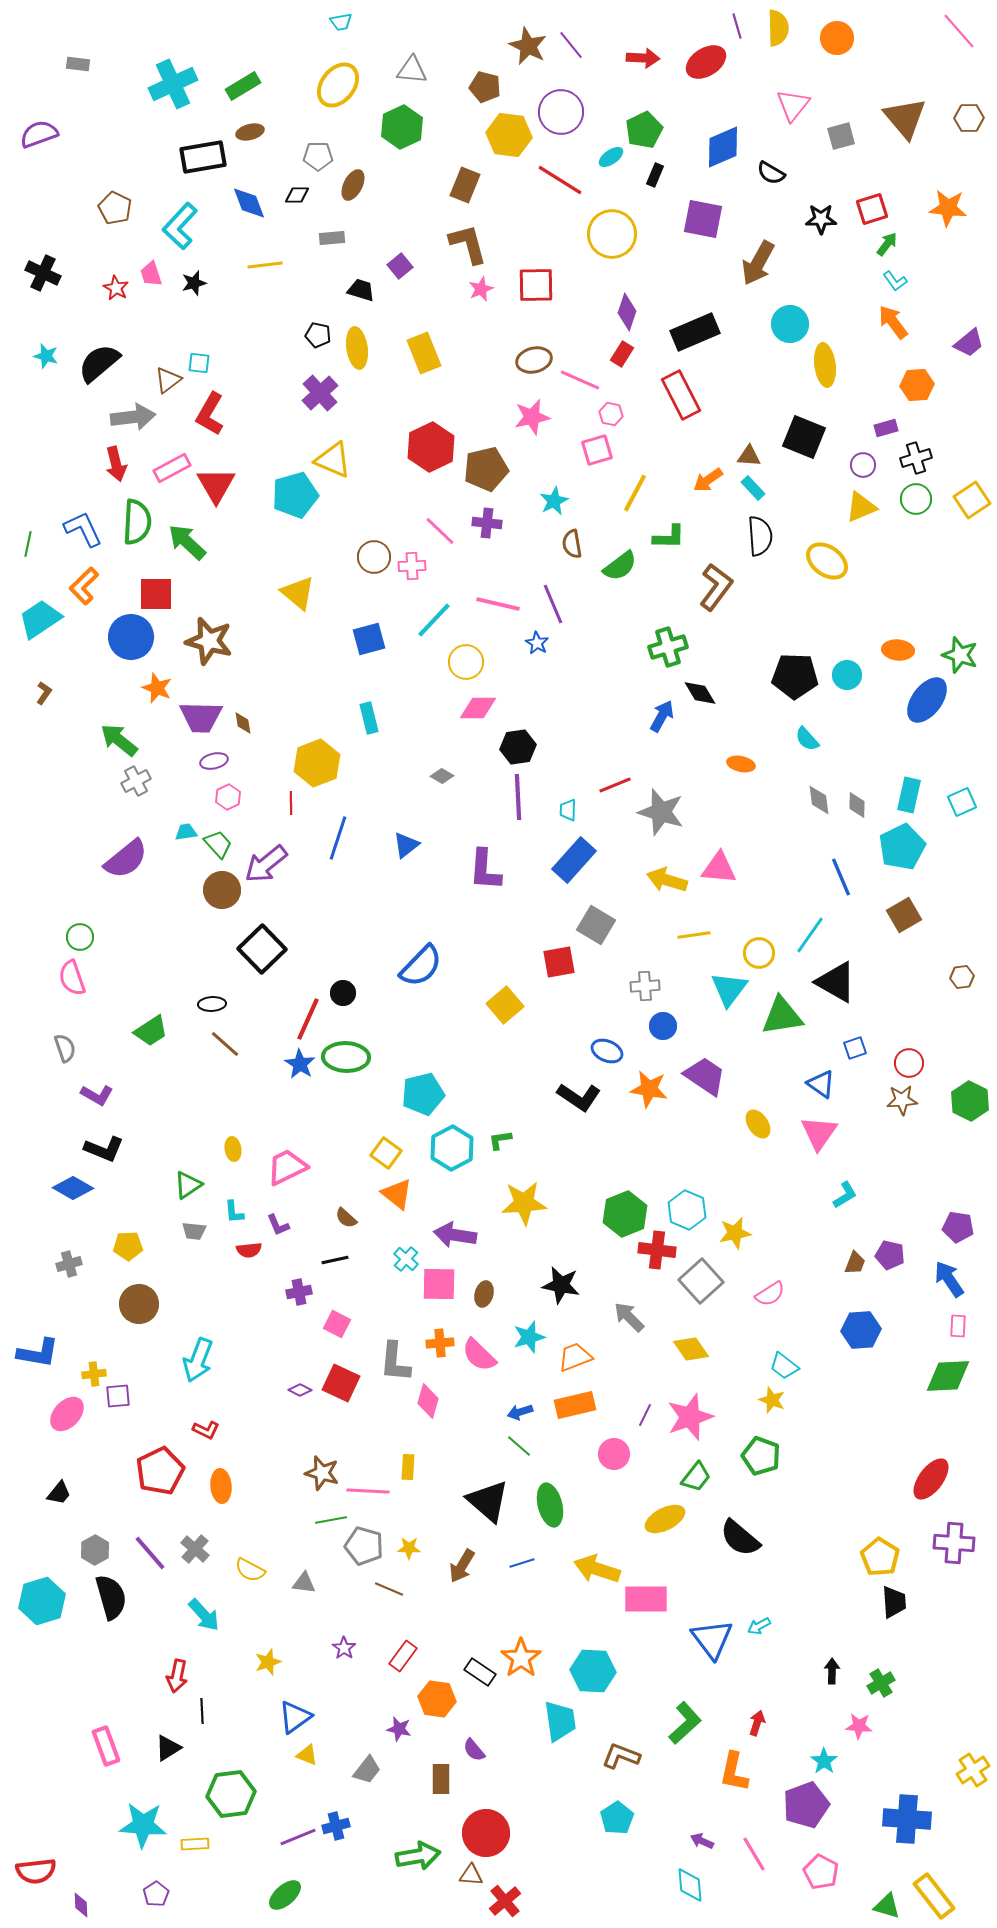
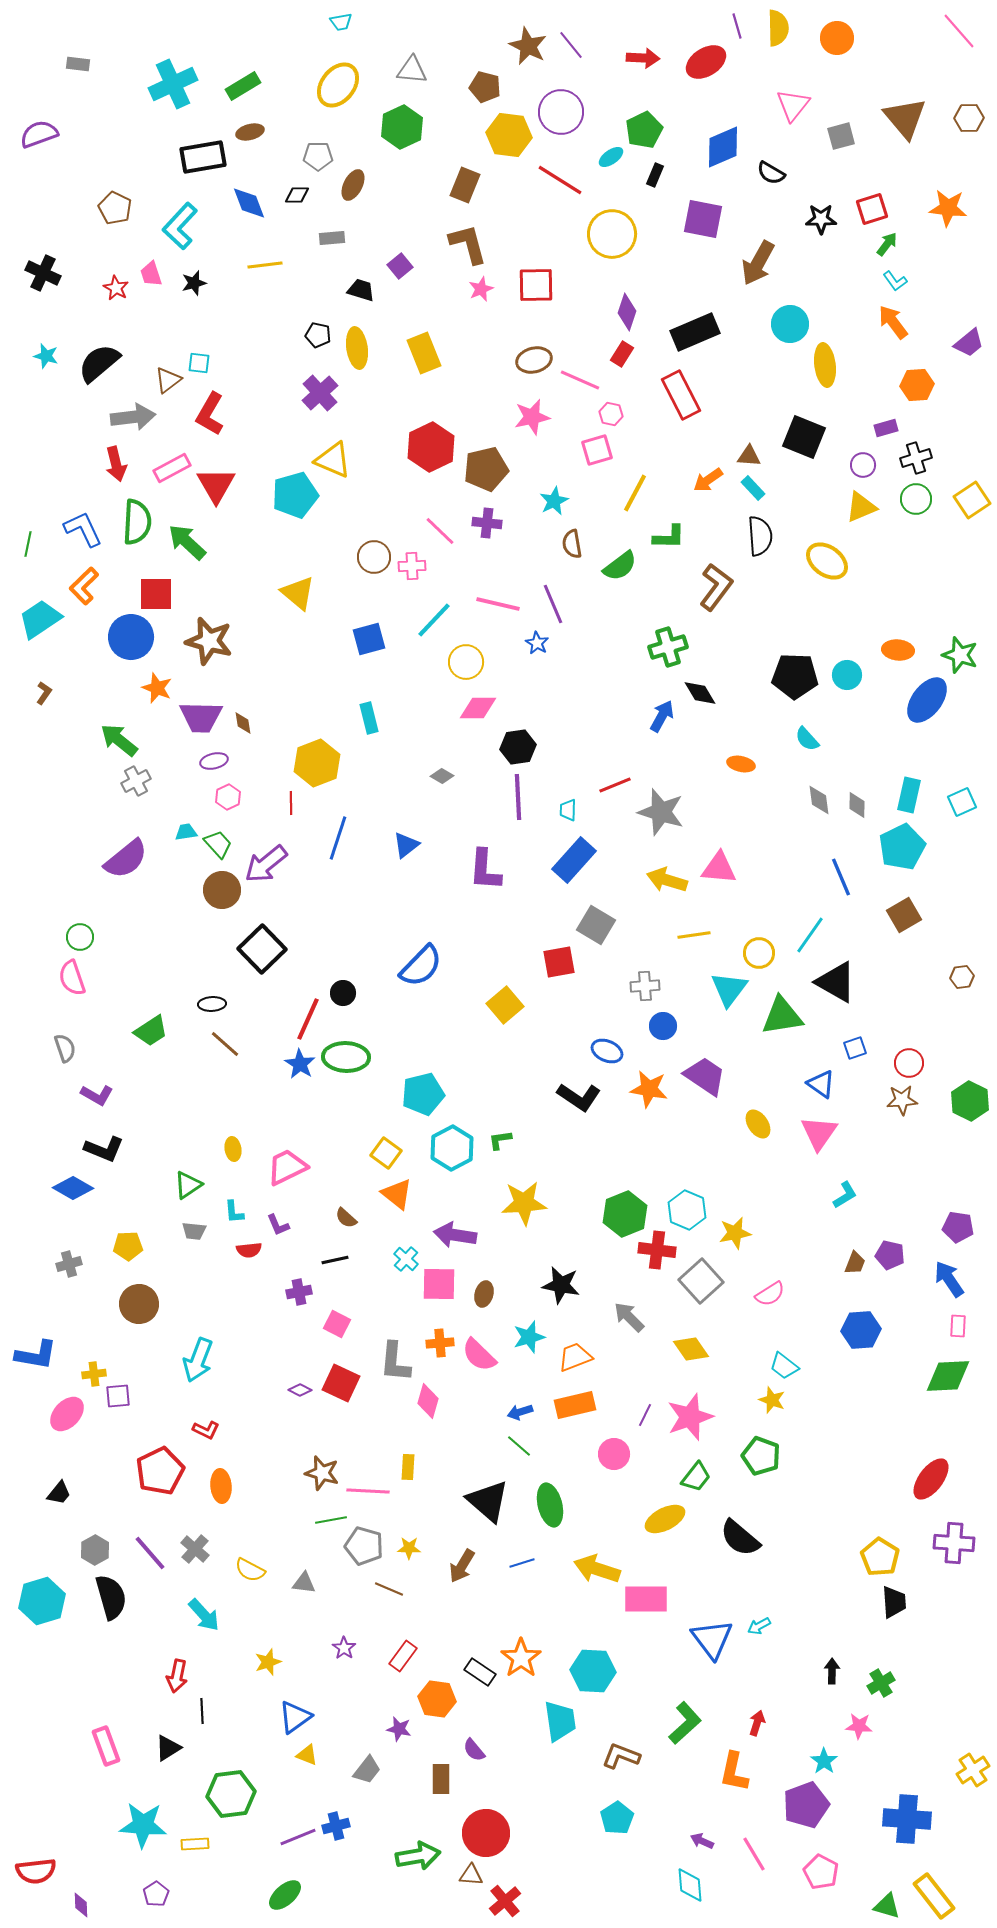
blue L-shape at (38, 1353): moved 2 px left, 2 px down
